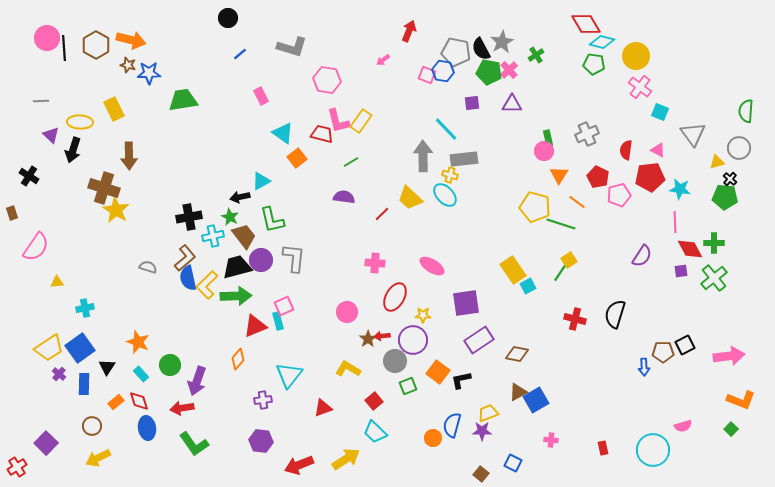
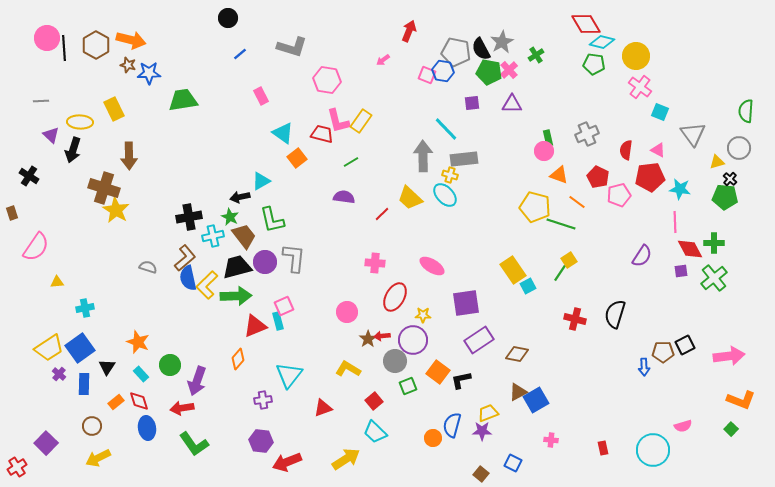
orange triangle at (559, 175): rotated 42 degrees counterclockwise
purple circle at (261, 260): moved 4 px right, 2 px down
red arrow at (299, 465): moved 12 px left, 3 px up
